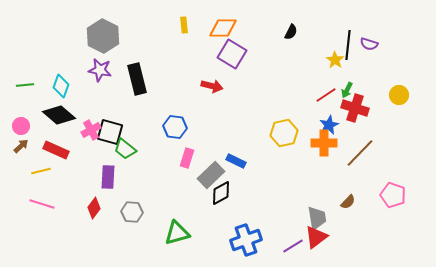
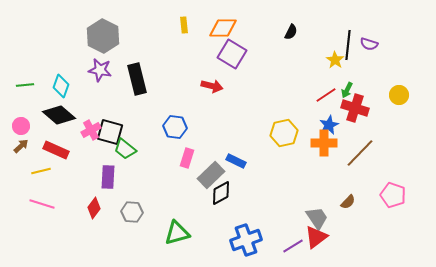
gray trapezoid at (317, 218): rotated 25 degrees counterclockwise
